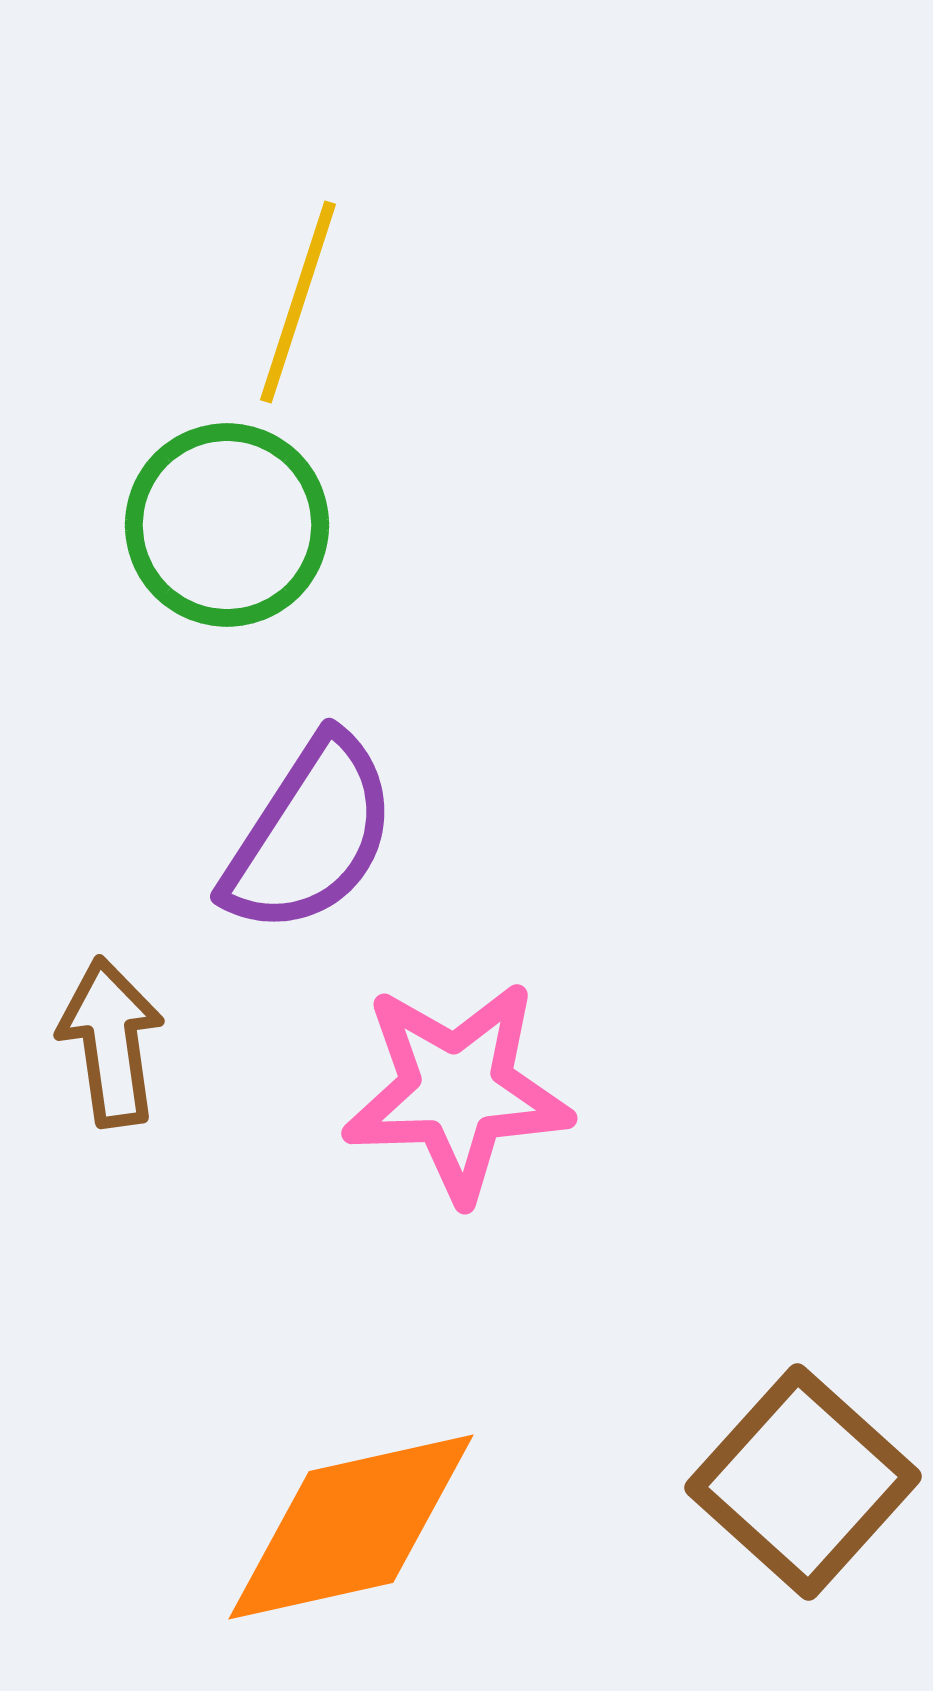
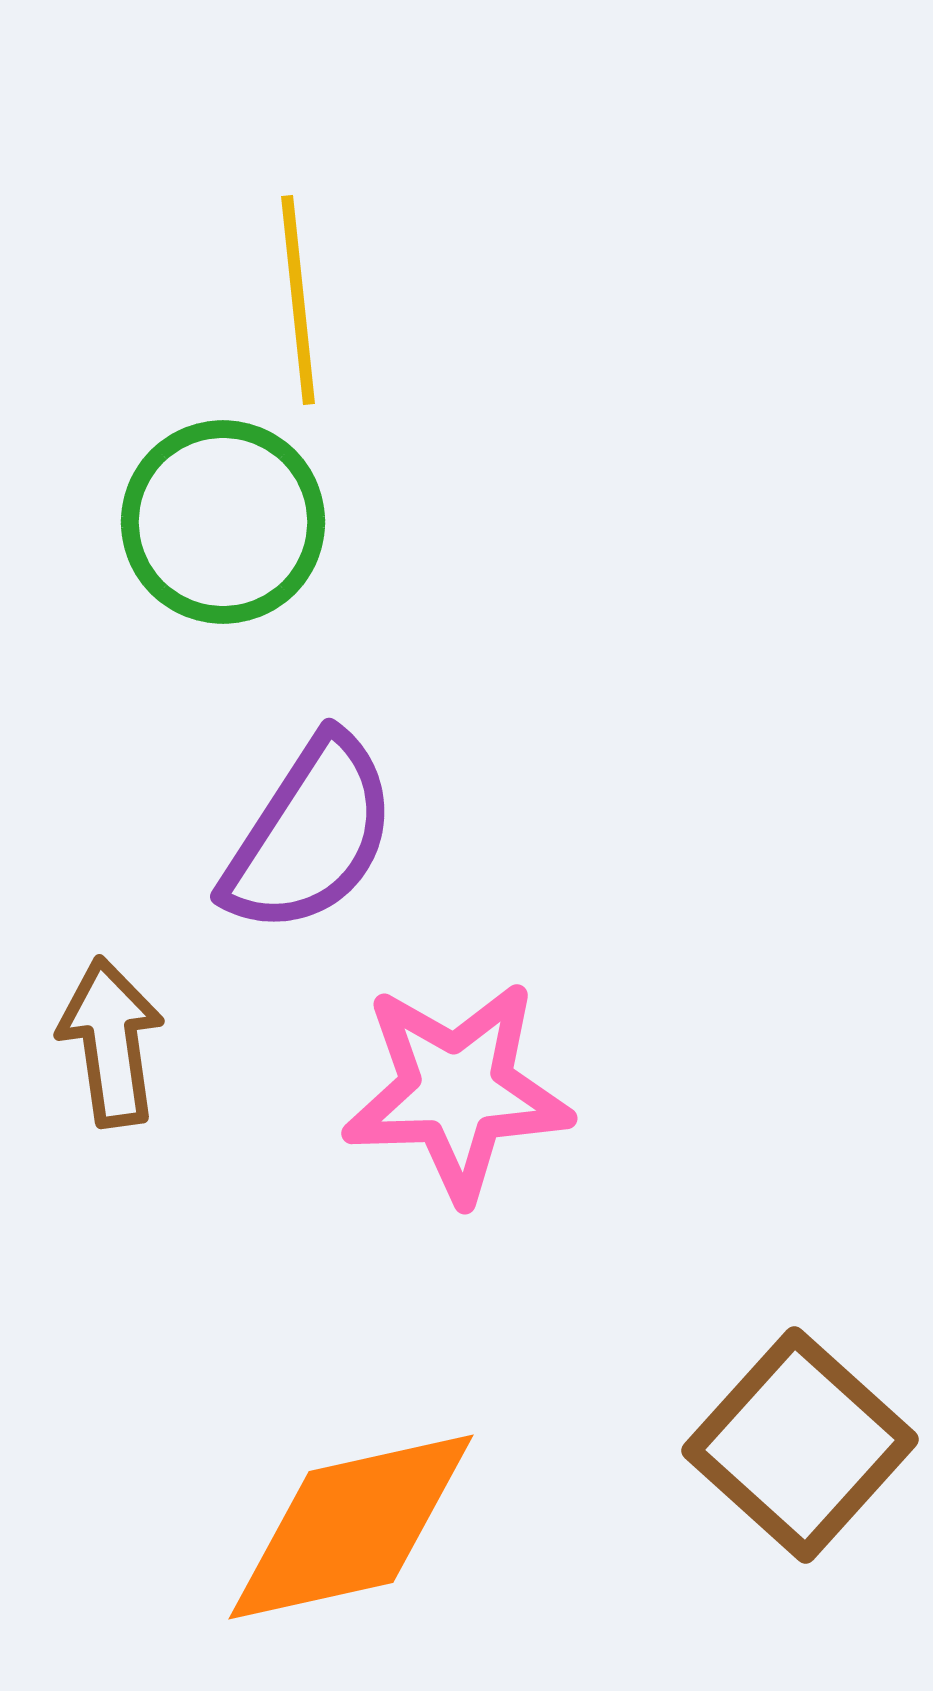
yellow line: moved 2 px up; rotated 24 degrees counterclockwise
green circle: moved 4 px left, 3 px up
brown square: moved 3 px left, 37 px up
